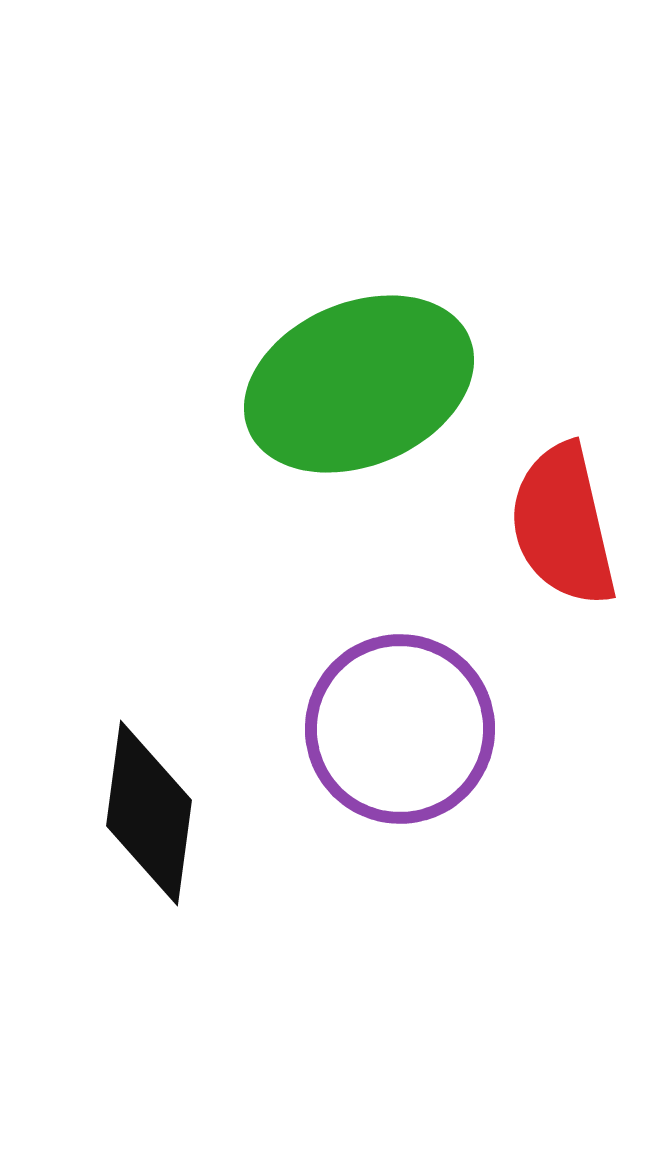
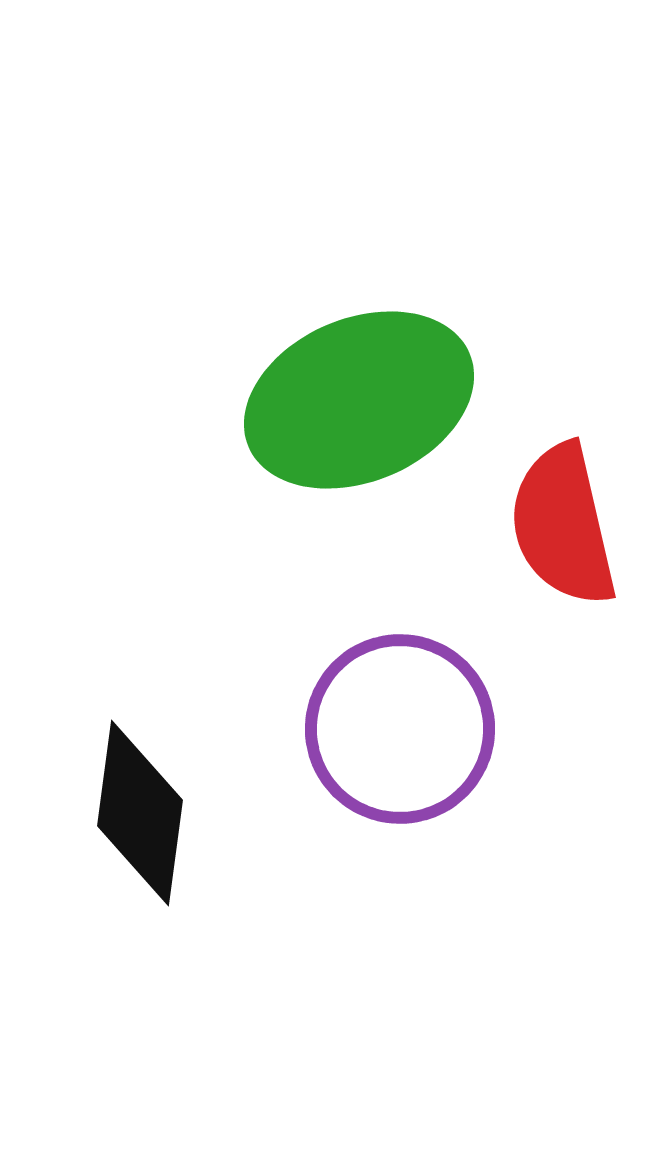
green ellipse: moved 16 px down
black diamond: moved 9 px left
